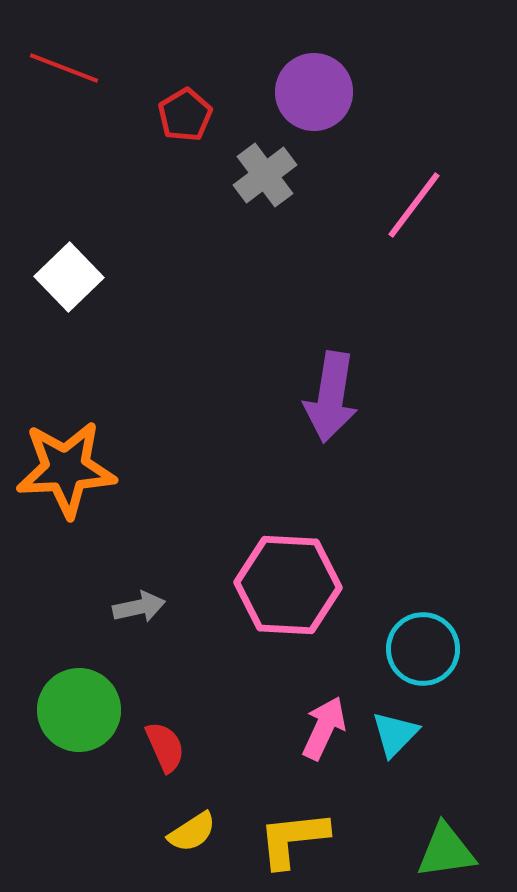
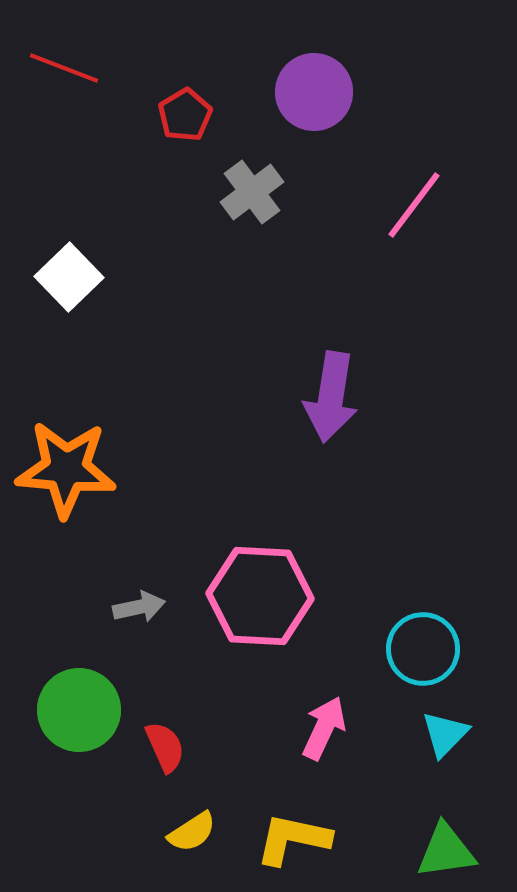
gray cross: moved 13 px left, 17 px down
orange star: rotated 8 degrees clockwise
pink hexagon: moved 28 px left, 11 px down
cyan triangle: moved 50 px right
yellow L-shape: rotated 18 degrees clockwise
